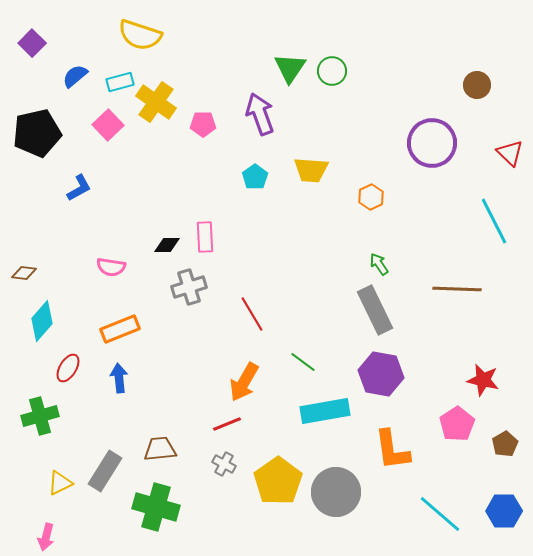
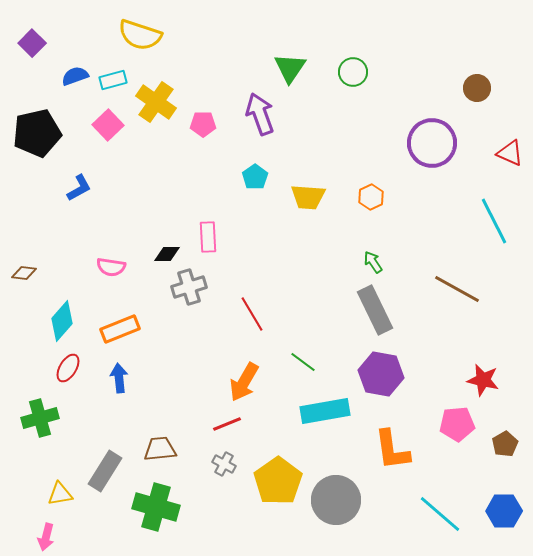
green circle at (332, 71): moved 21 px right, 1 px down
blue semicircle at (75, 76): rotated 20 degrees clockwise
cyan rectangle at (120, 82): moved 7 px left, 2 px up
brown circle at (477, 85): moved 3 px down
red triangle at (510, 153): rotated 20 degrees counterclockwise
yellow trapezoid at (311, 170): moved 3 px left, 27 px down
pink rectangle at (205, 237): moved 3 px right
black diamond at (167, 245): moved 9 px down
green arrow at (379, 264): moved 6 px left, 2 px up
brown line at (457, 289): rotated 27 degrees clockwise
cyan diamond at (42, 321): moved 20 px right
green cross at (40, 416): moved 2 px down
pink pentagon at (457, 424): rotated 28 degrees clockwise
yellow triangle at (60, 483): moved 11 px down; rotated 16 degrees clockwise
gray circle at (336, 492): moved 8 px down
